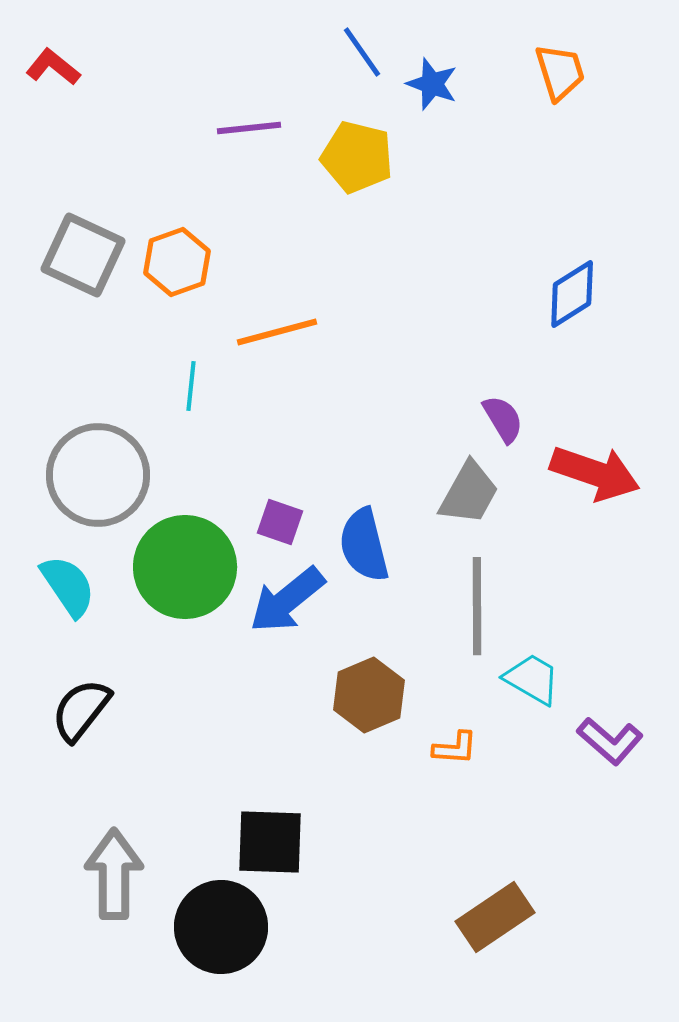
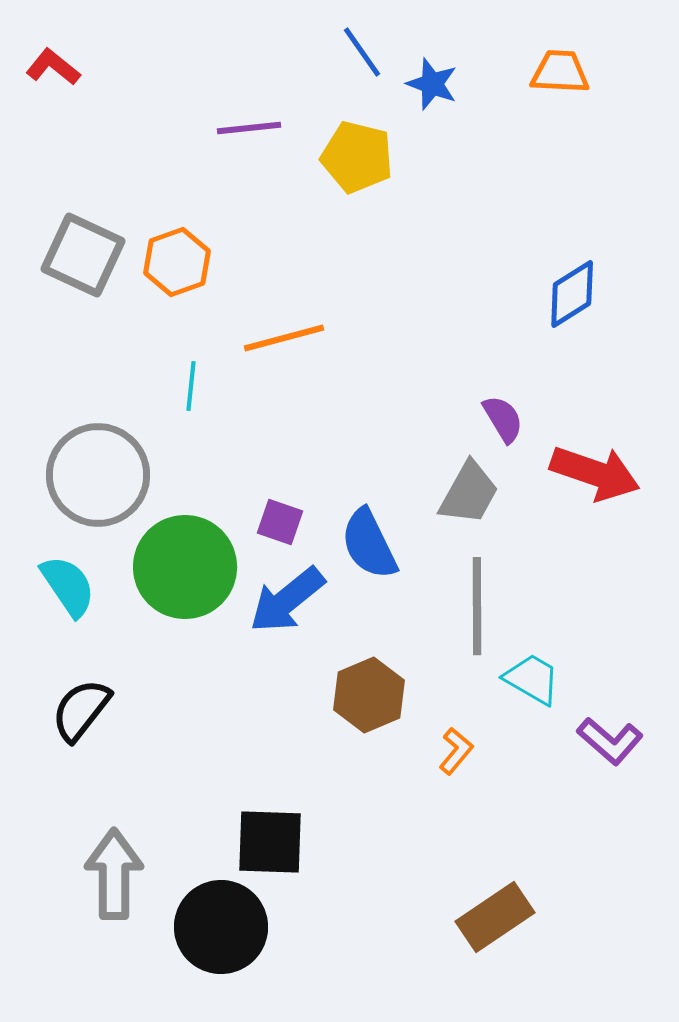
orange trapezoid: rotated 70 degrees counterclockwise
orange line: moved 7 px right, 6 px down
blue semicircle: moved 5 px right, 1 px up; rotated 12 degrees counterclockwise
orange L-shape: moved 1 px right, 3 px down; rotated 54 degrees counterclockwise
